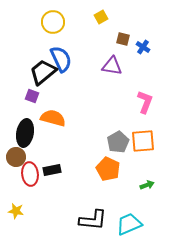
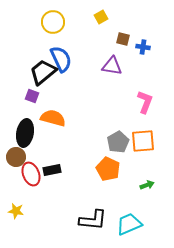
blue cross: rotated 24 degrees counterclockwise
red ellipse: moved 1 px right; rotated 15 degrees counterclockwise
